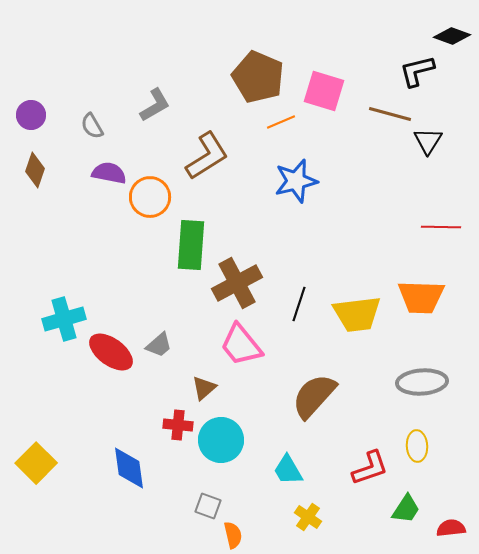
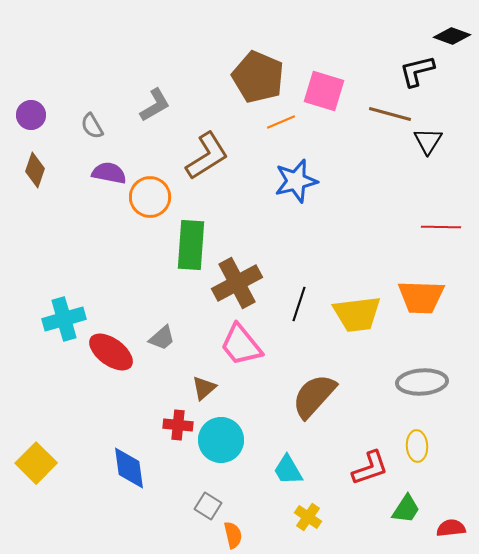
gray trapezoid: moved 3 px right, 7 px up
gray square: rotated 12 degrees clockwise
